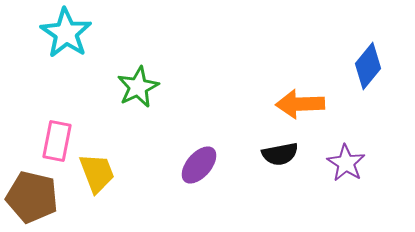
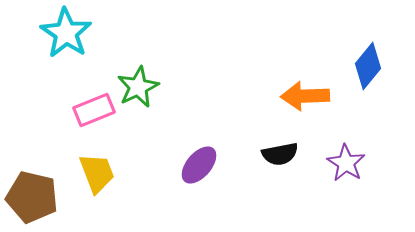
orange arrow: moved 5 px right, 8 px up
pink rectangle: moved 37 px right, 31 px up; rotated 57 degrees clockwise
